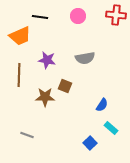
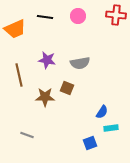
black line: moved 5 px right
orange trapezoid: moved 5 px left, 7 px up
gray semicircle: moved 5 px left, 5 px down
brown line: rotated 15 degrees counterclockwise
brown square: moved 2 px right, 2 px down
blue semicircle: moved 7 px down
cyan rectangle: rotated 48 degrees counterclockwise
blue square: rotated 24 degrees clockwise
